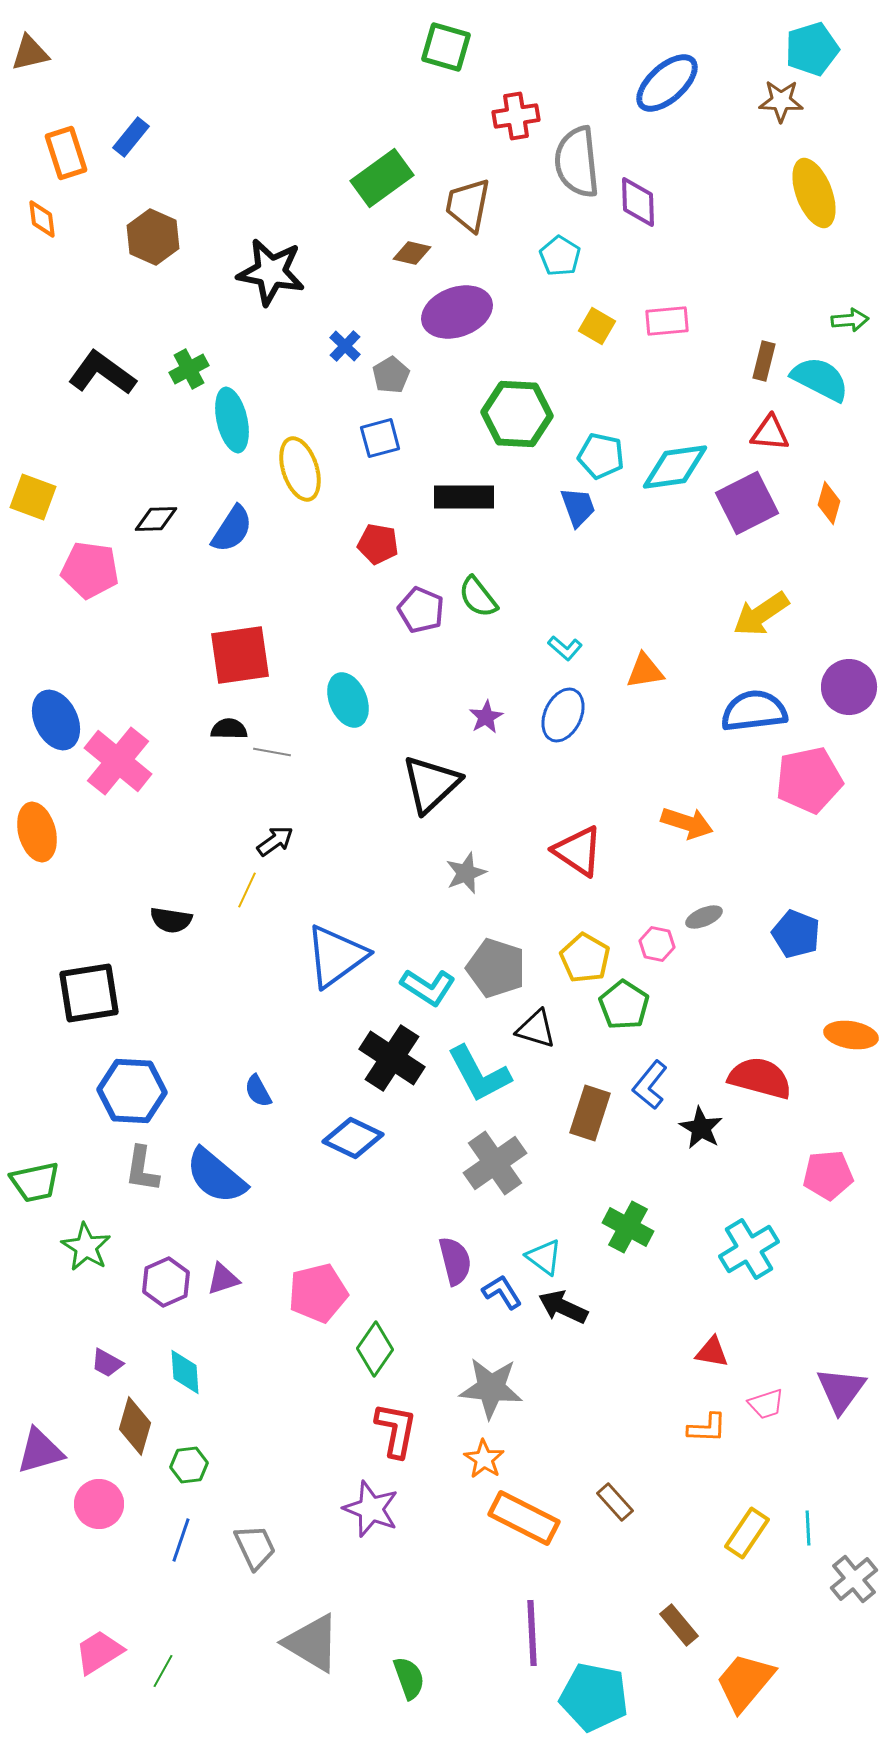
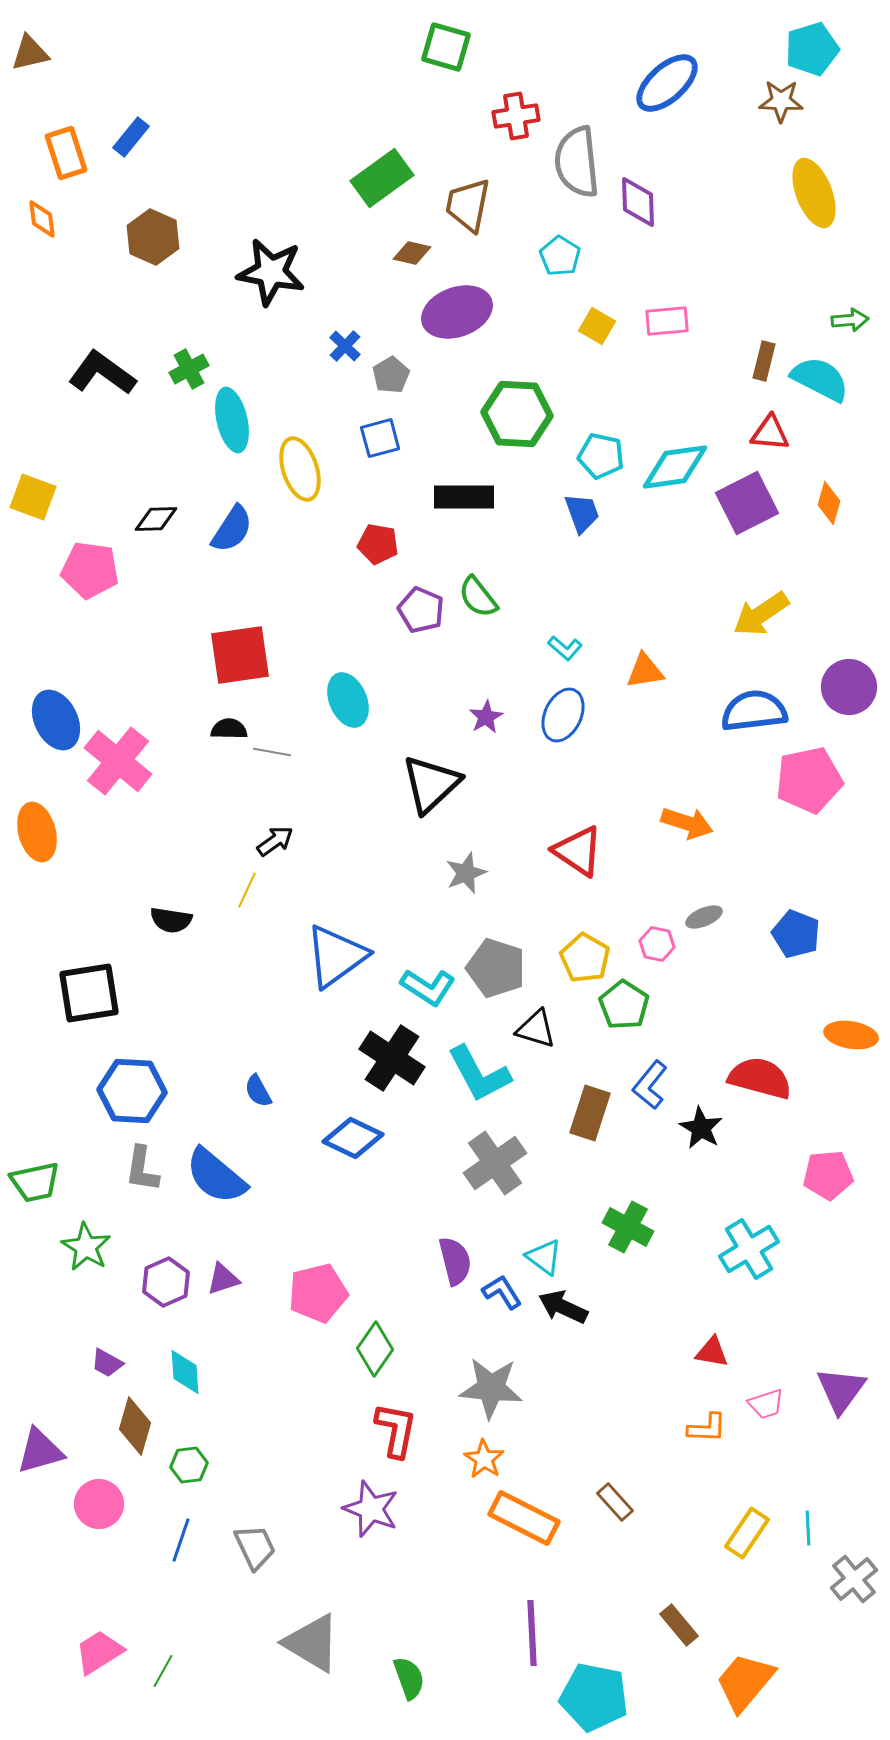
blue trapezoid at (578, 507): moved 4 px right, 6 px down
